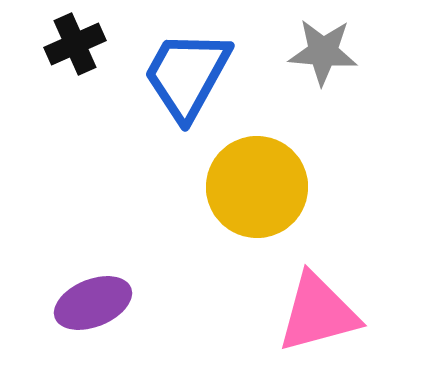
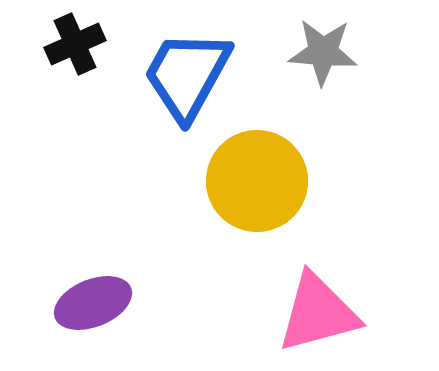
yellow circle: moved 6 px up
